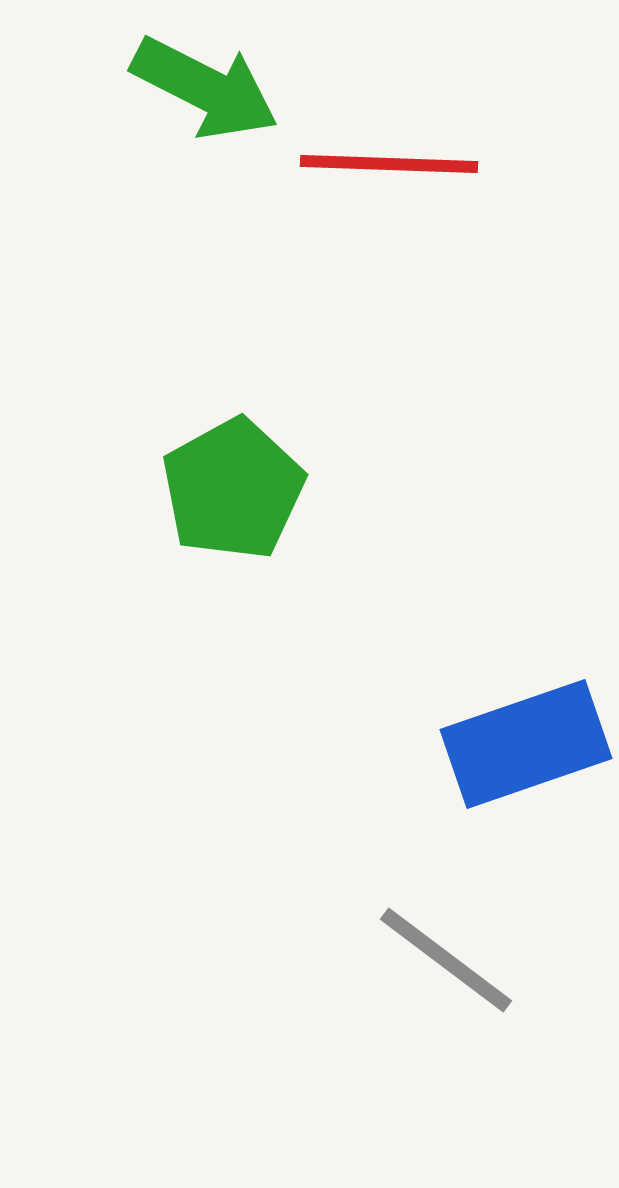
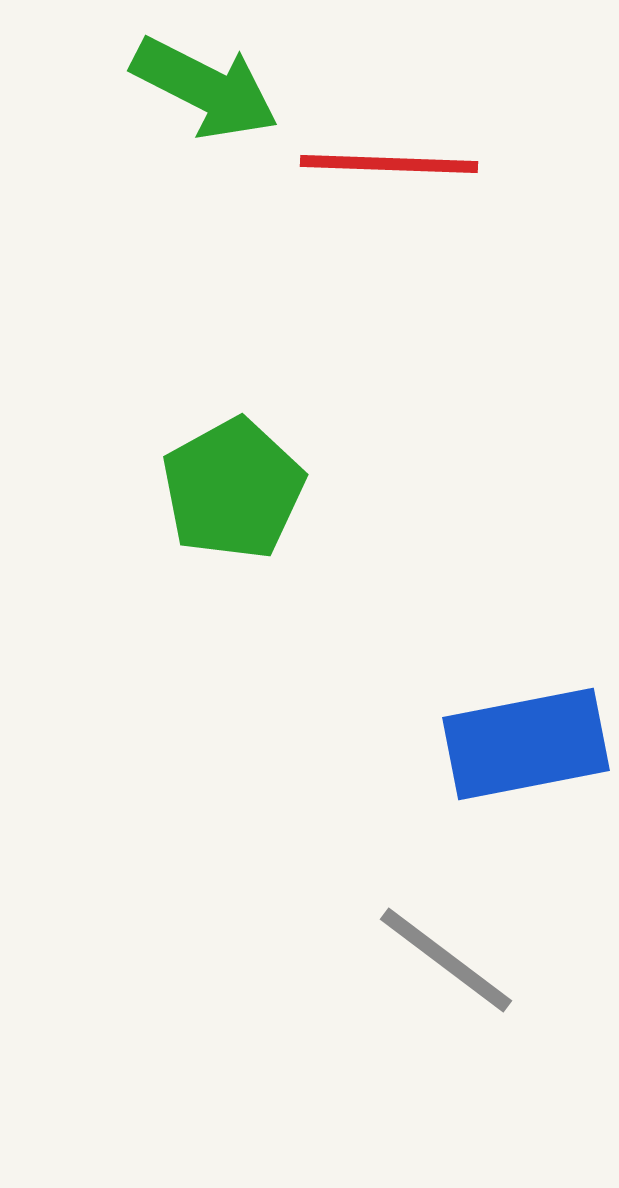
blue rectangle: rotated 8 degrees clockwise
